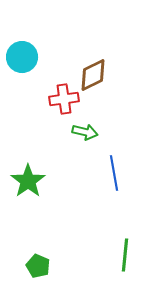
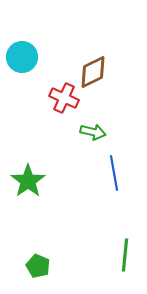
brown diamond: moved 3 px up
red cross: moved 1 px up; rotated 32 degrees clockwise
green arrow: moved 8 px right
